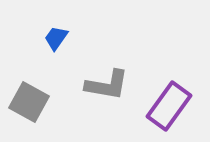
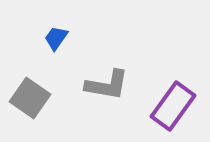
gray square: moved 1 px right, 4 px up; rotated 6 degrees clockwise
purple rectangle: moved 4 px right
